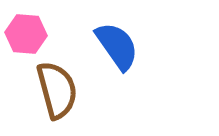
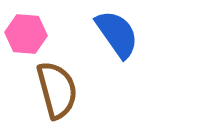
blue semicircle: moved 12 px up
